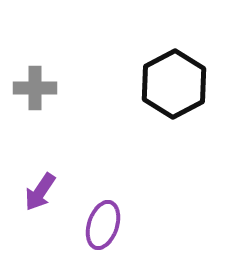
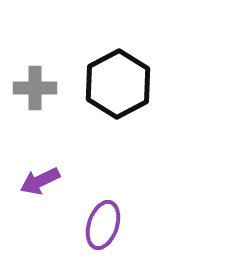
black hexagon: moved 56 px left
purple arrow: moved 11 px up; rotated 30 degrees clockwise
